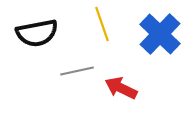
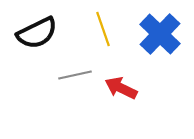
yellow line: moved 1 px right, 5 px down
black semicircle: rotated 15 degrees counterclockwise
gray line: moved 2 px left, 4 px down
